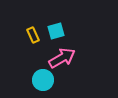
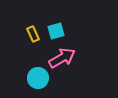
yellow rectangle: moved 1 px up
cyan circle: moved 5 px left, 2 px up
